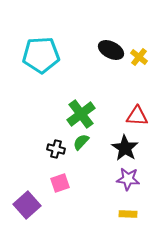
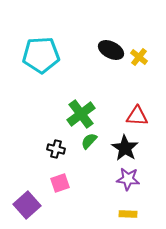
green semicircle: moved 8 px right, 1 px up
